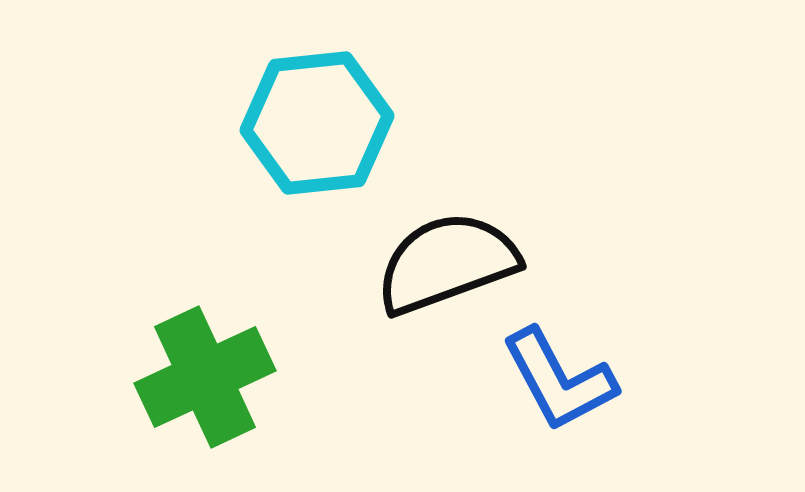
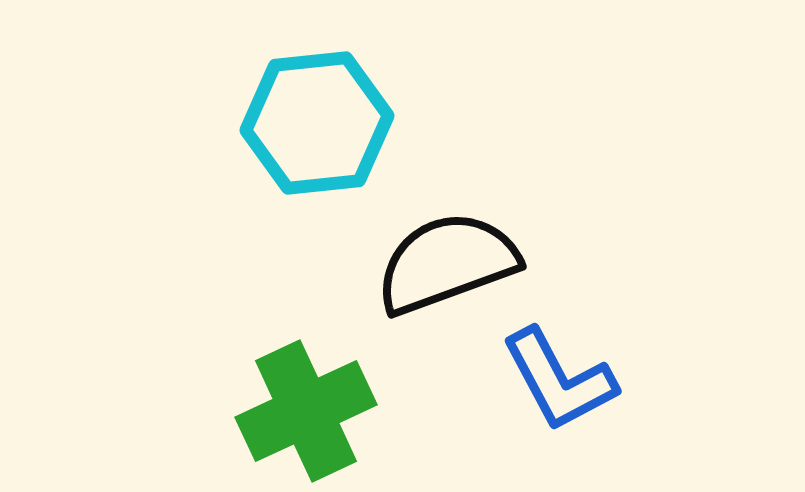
green cross: moved 101 px right, 34 px down
